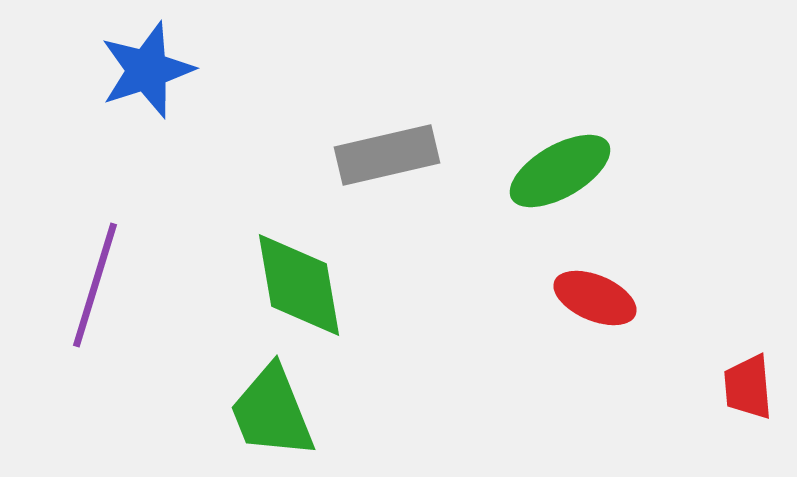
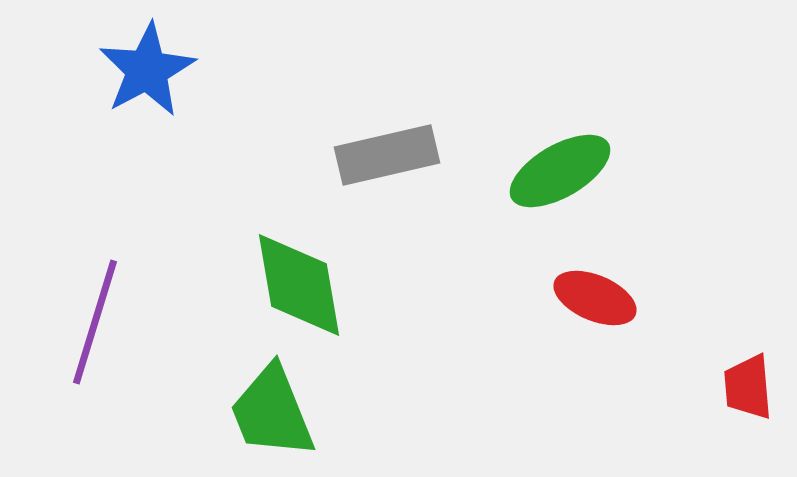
blue star: rotated 10 degrees counterclockwise
purple line: moved 37 px down
